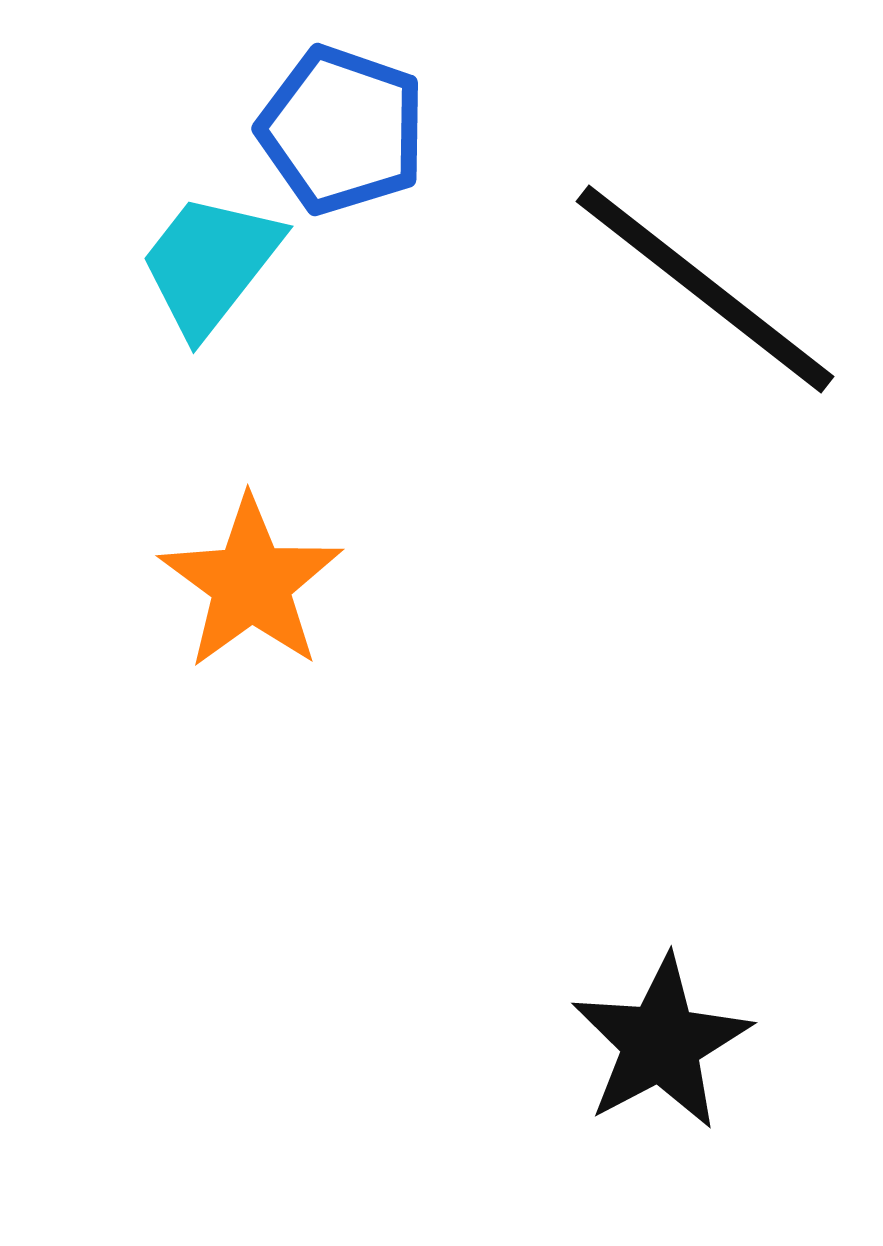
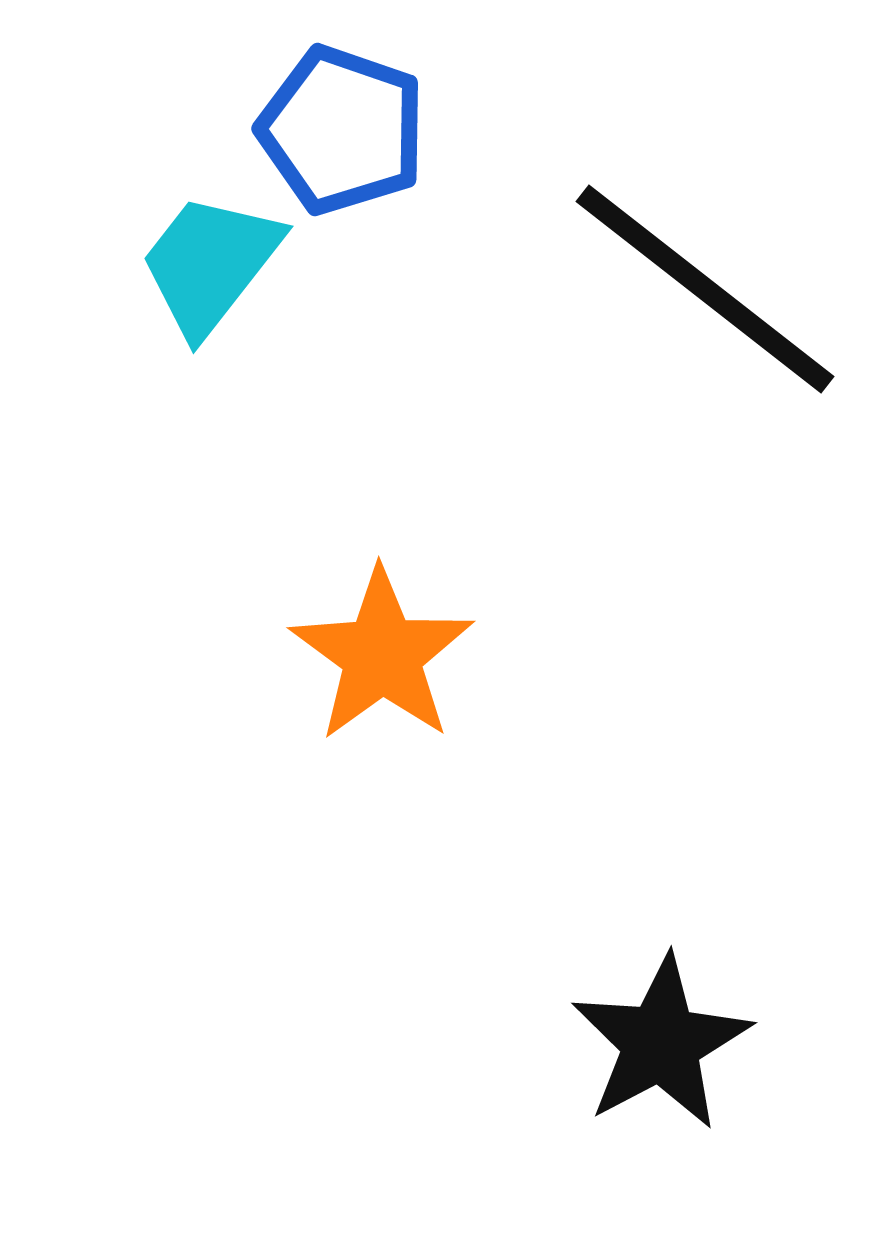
orange star: moved 131 px right, 72 px down
